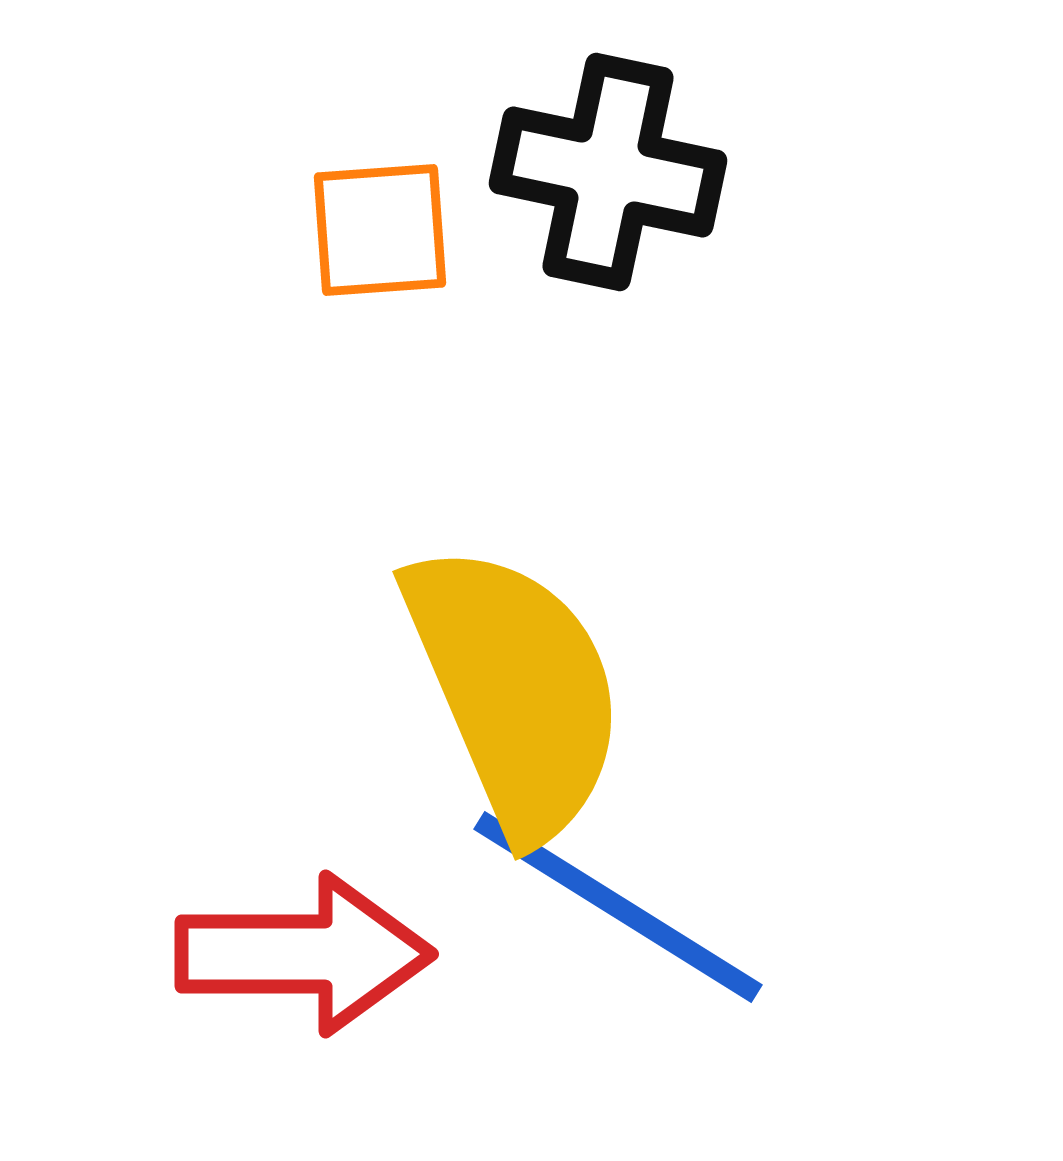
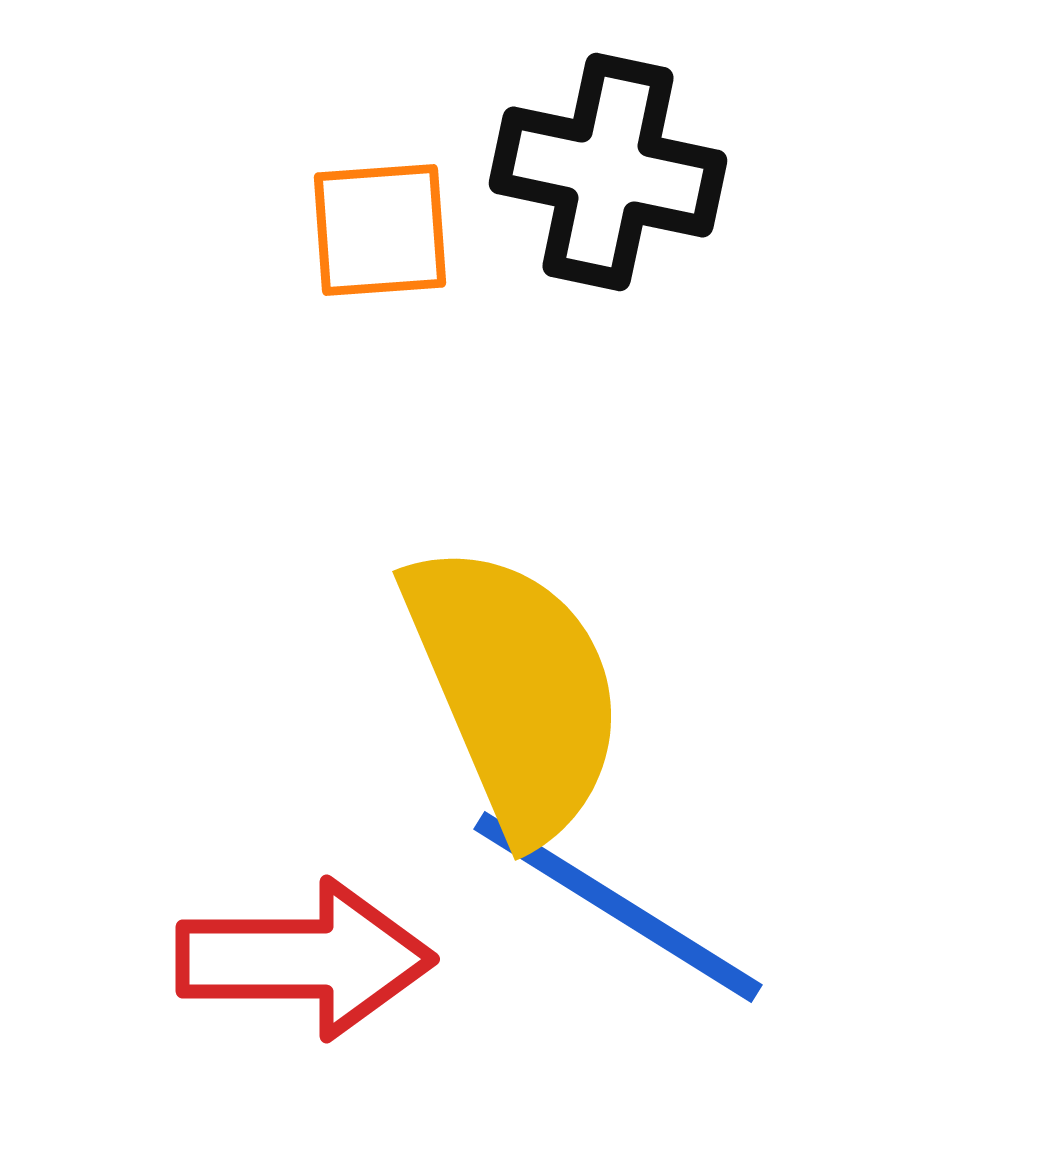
red arrow: moved 1 px right, 5 px down
